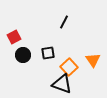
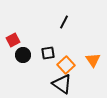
red square: moved 1 px left, 3 px down
orange square: moved 3 px left, 2 px up
black triangle: rotated 15 degrees clockwise
